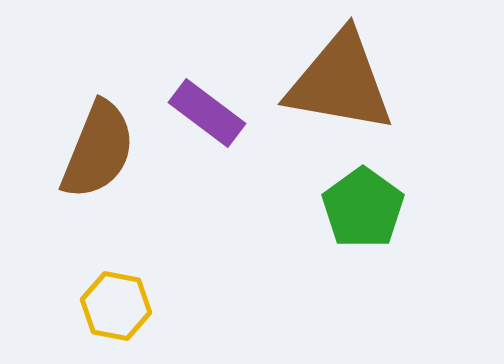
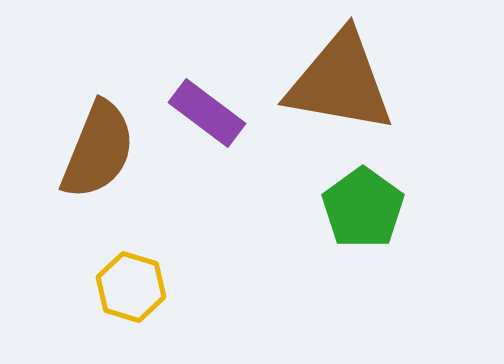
yellow hexagon: moved 15 px right, 19 px up; rotated 6 degrees clockwise
